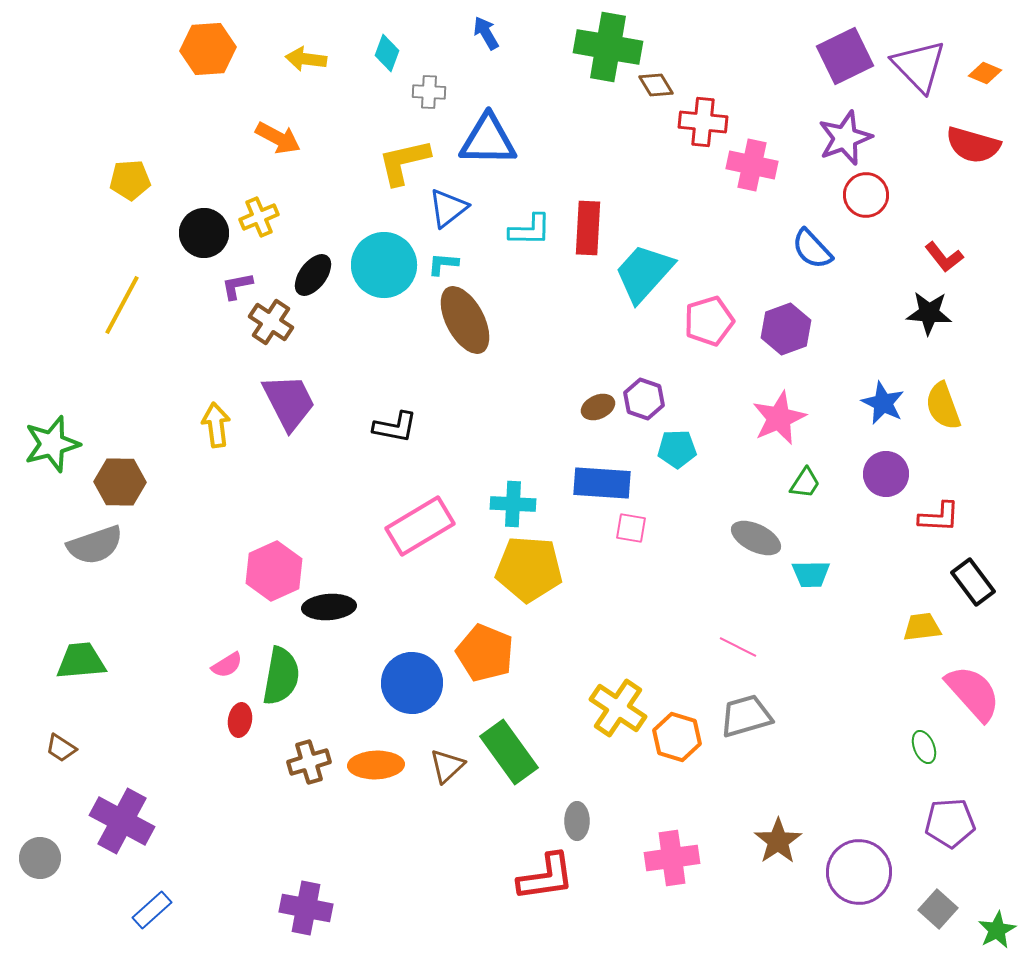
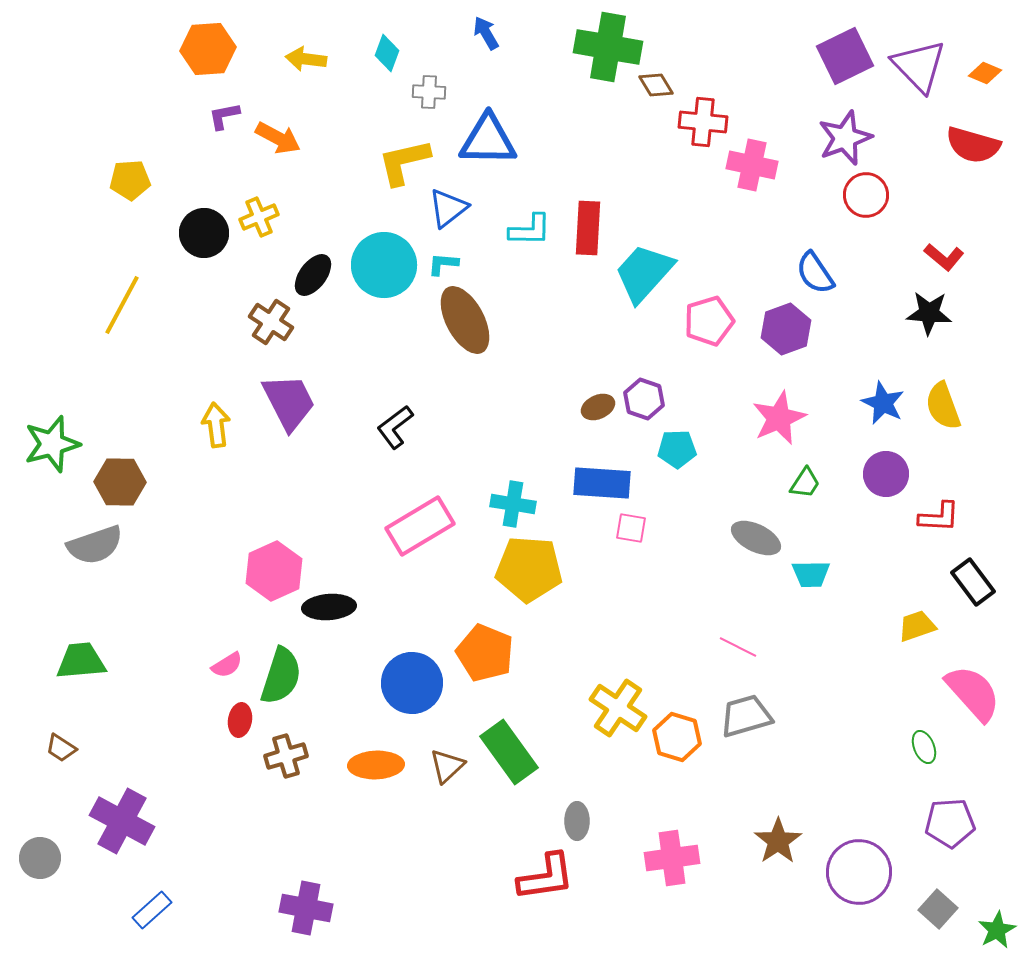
blue semicircle at (812, 249): moved 3 px right, 24 px down; rotated 9 degrees clockwise
red L-shape at (944, 257): rotated 12 degrees counterclockwise
purple L-shape at (237, 286): moved 13 px left, 170 px up
black L-shape at (395, 427): rotated 132 degrees clockwise
cyan cross at (513, 504): rotated 6 degrees clockwise
yellow trapezoid at (922, 627): moved 5 px left, 1 px up; rotated 12 degrees counterclockwise
green semicircle at (281, 676): rotated 8 degrees clockwise
brown cross at (309, 762): moved 23 px left, 6 px up
